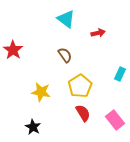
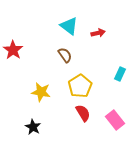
cyan triangle: moved 3 px right, 7 px down
